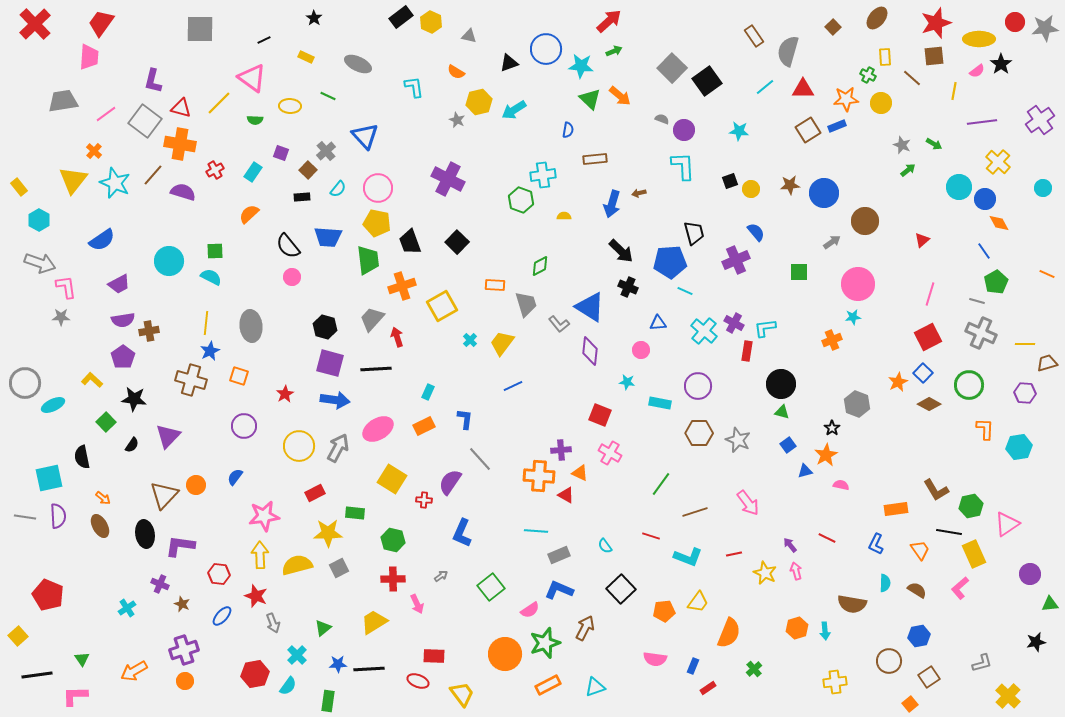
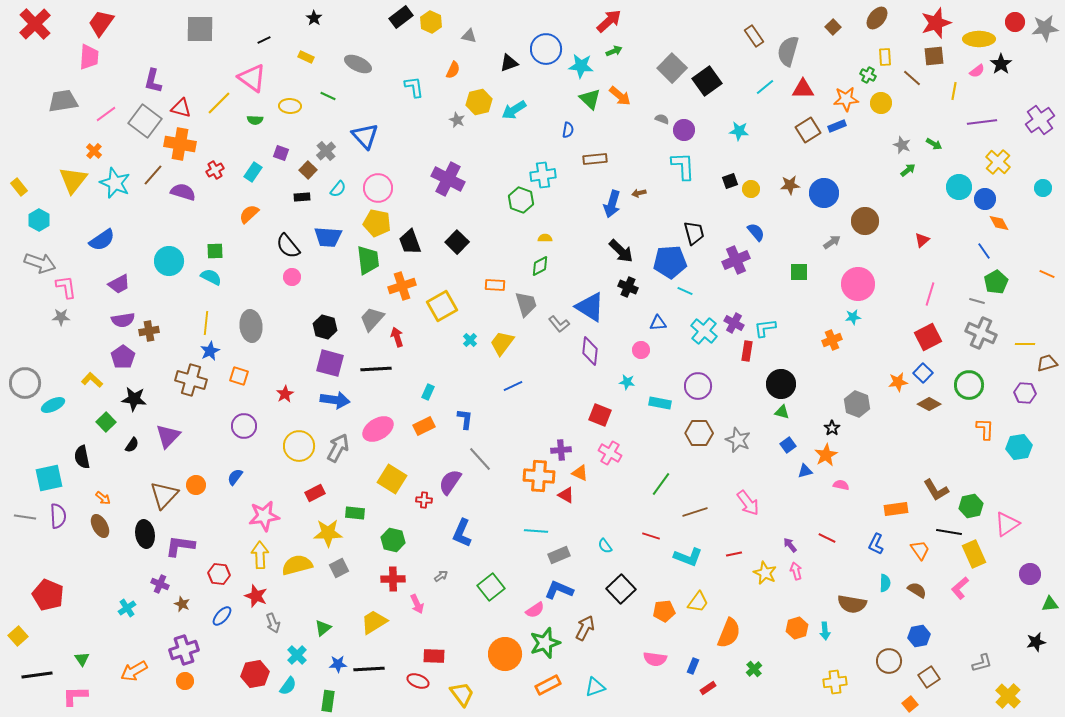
orange semicircle at (456, 72): moved 3 px left, 2 px up; rotated 96 degrees counterclockwise
yellow semicircle at (564, 216): moved 19 px left, 22 px down
orange star at (898, 382): rotated 18 degrees clockwise
pink semicircle at (530, 610): moved 5 px right
